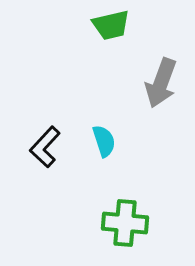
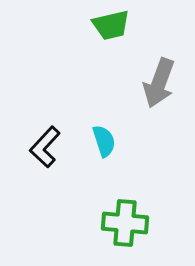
gray arrow: moved 2 px left
